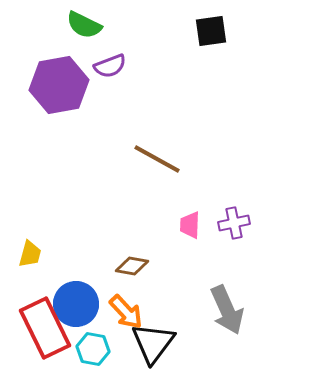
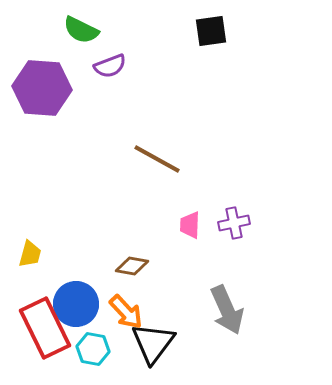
green semicircle: moved 3 px left, 5 px down
purple hexagon: moved 17 px left, 3 px down; rotated 14 degrees clockwise
